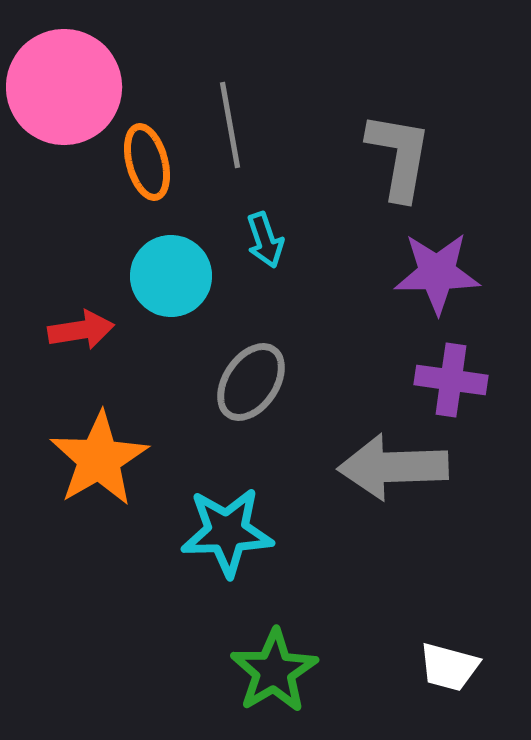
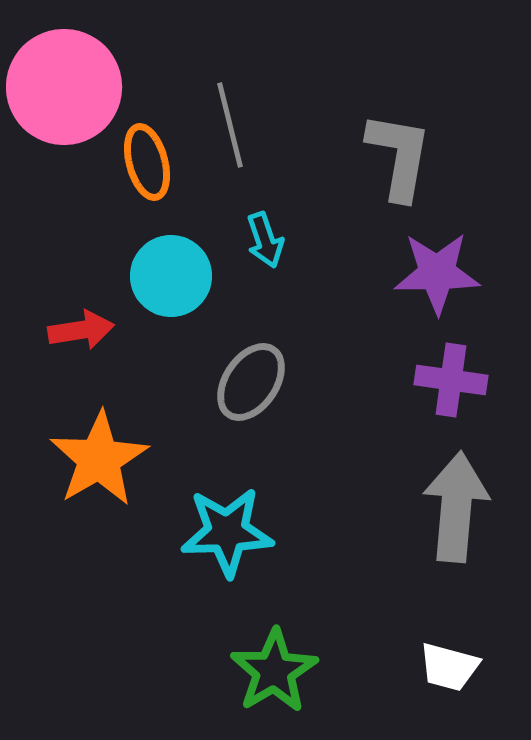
gray line: rotated 4 degrees counterclockwise
gray arrow: moved 63 px right, 40 px down; rotated 97 degrees clockwise
